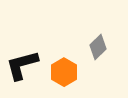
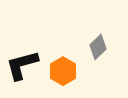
orange hexagon: moved 1 px left, 1 px up
